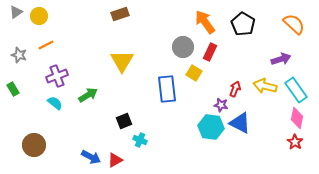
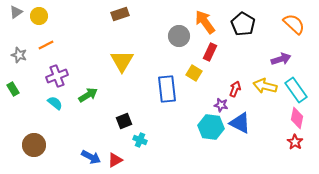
gray circle: moved 4 px left, 11 px up
